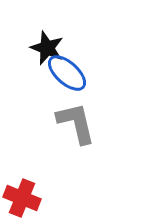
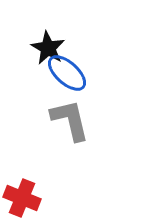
black star: moved 1 px right; rotated 8 degrees clockwise
gray L-shape: moved 6 px left, 3 px up
